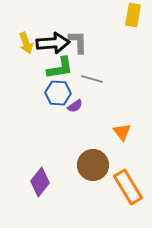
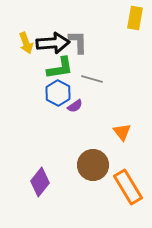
yellow rectangle: moved 2 px right, 3 px down
blue hexagon: rotated 25 degrees clockwise
